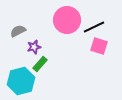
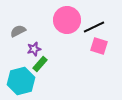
purple star: moved 2 px down
